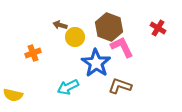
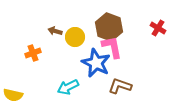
brown arrow: moved 5 px left, 6 px down
pink L-shape: moved 10 px left; rotated 15 degrees clockwise
blue star: rotated 8 degrees counterclockwise
